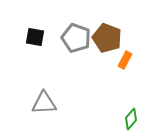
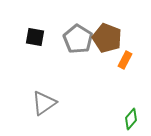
gray pentagon: moved 2 px right, 1 px down; rotated 12 degrees clockwise
gray triangle: rotated 32 degrees counterclockwise
